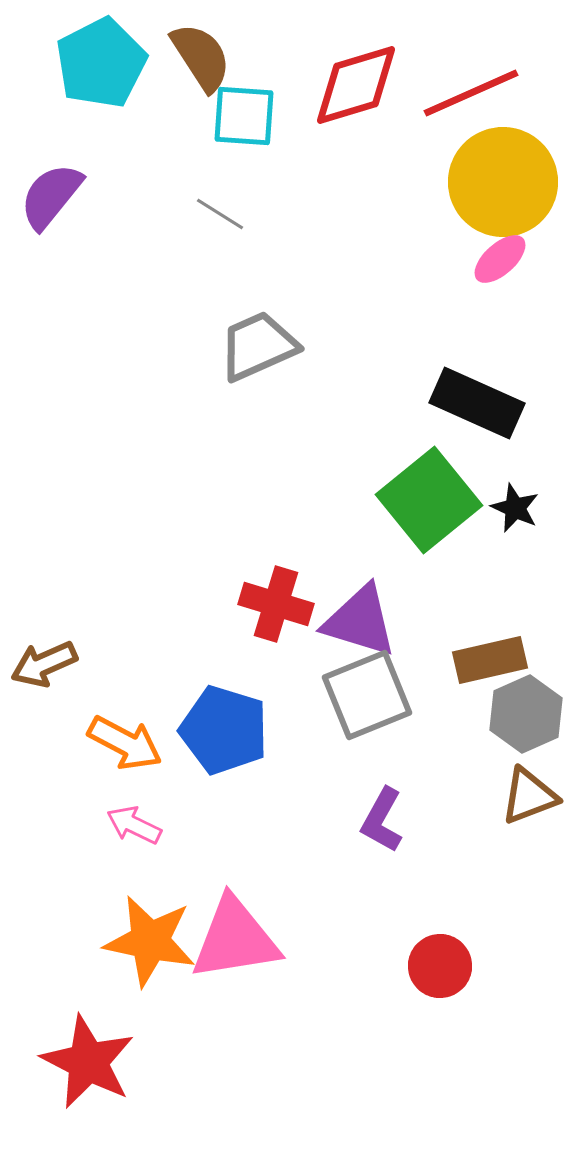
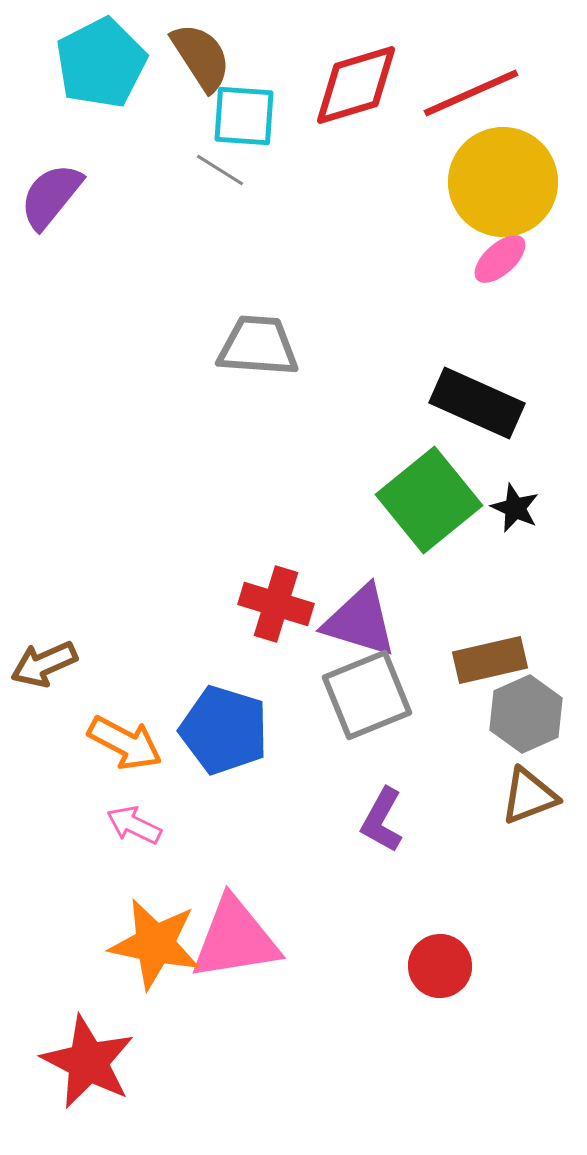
gray line: moved 44 px up
gray trapezoid: rotated 28 degrees clockwise
orange star: moved 5 px right, 3 px down
